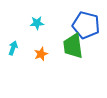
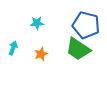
green trapezoid: moved 5 px right, 3 px down; rotated 48 degrees counterclockwise
